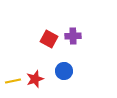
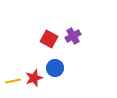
purple cross: rotated 28 degrees counterclockwise
blue circle: moved 9 px left, 3 px up
red star: moved 1 px left, 1 px up
